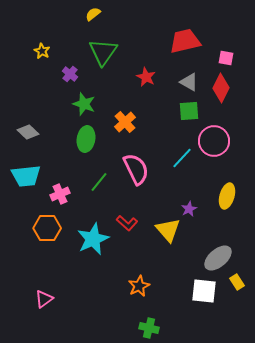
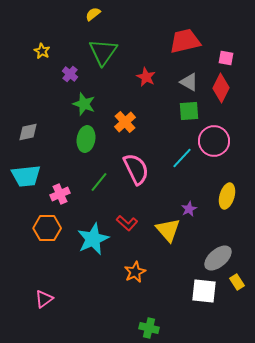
gray diamond: rotated 55 degrees counterclockwise
orange star: moved 4 px left, 14 px up
